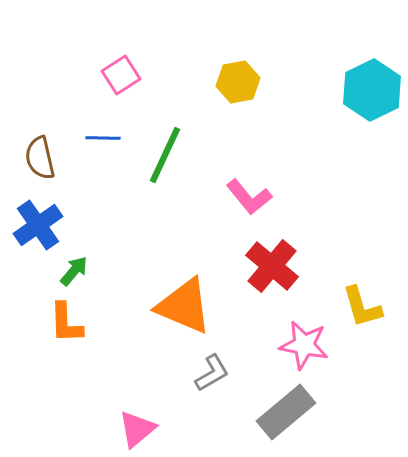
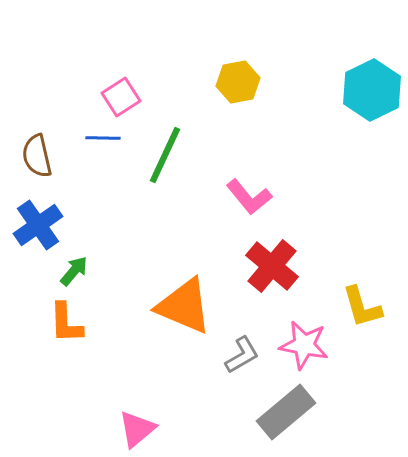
pink square: moved 22 px down
brown semicircle: moved 3 px left, 2 px up
gray L-shape: moved 30 px right, 18 px up
